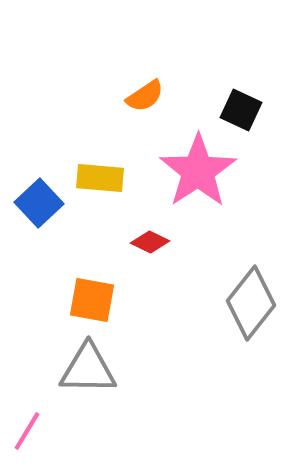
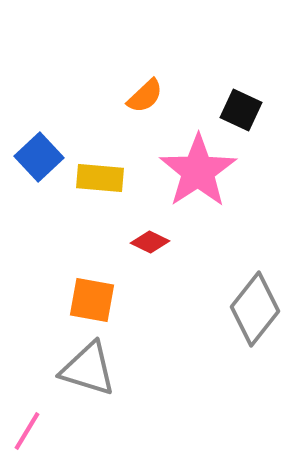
orange semicircle: rotated 9 degrees counterclockwise
blue square: moved 46 px up
gray diamond: moved 4 px right, 6 px down
gray triangle: rotated 16 degrees clockwise
